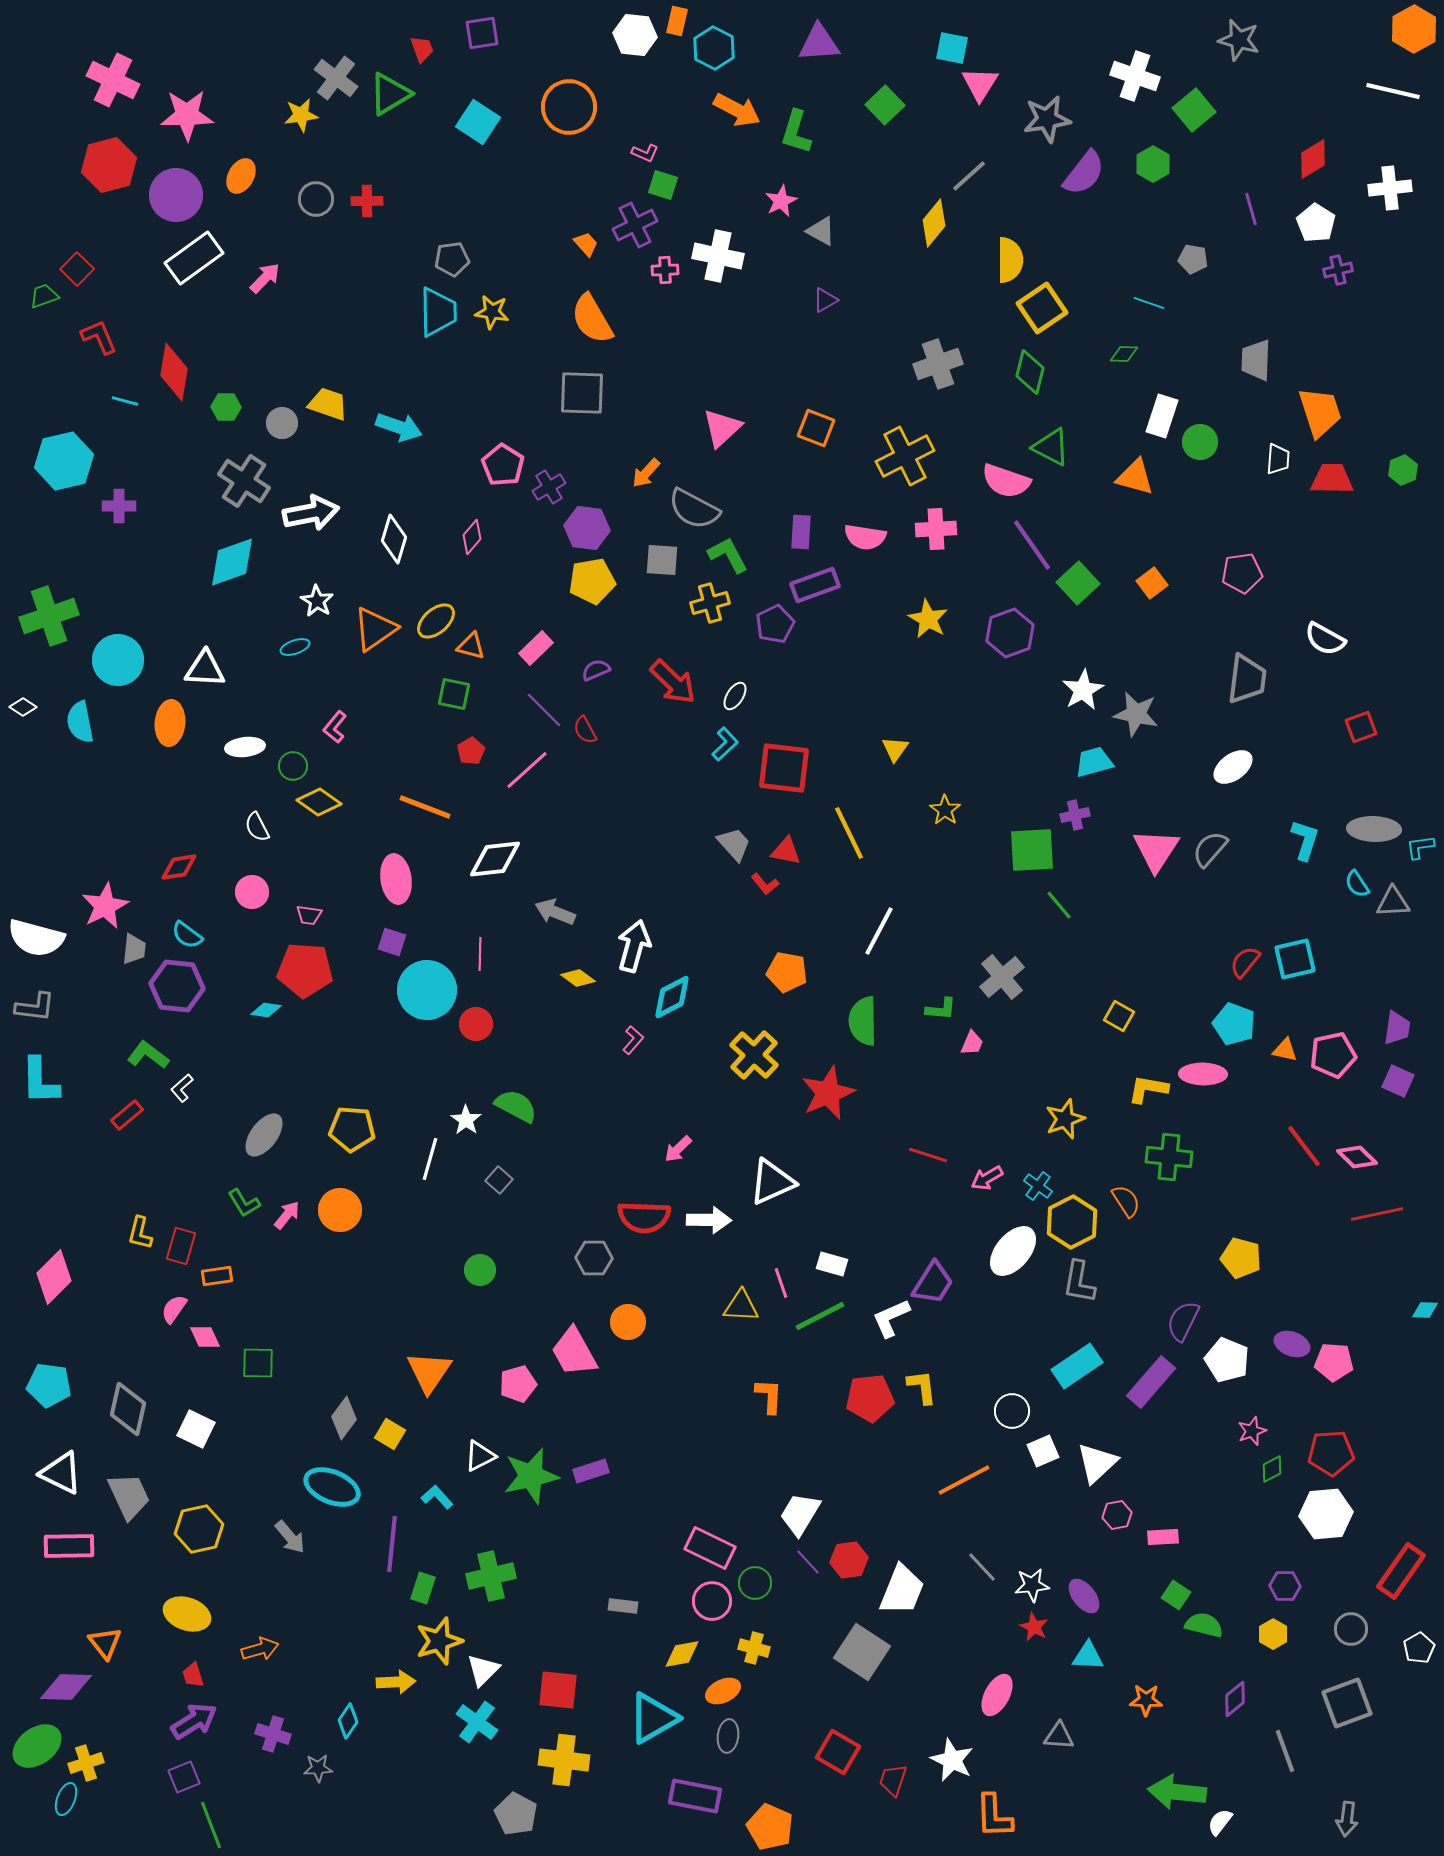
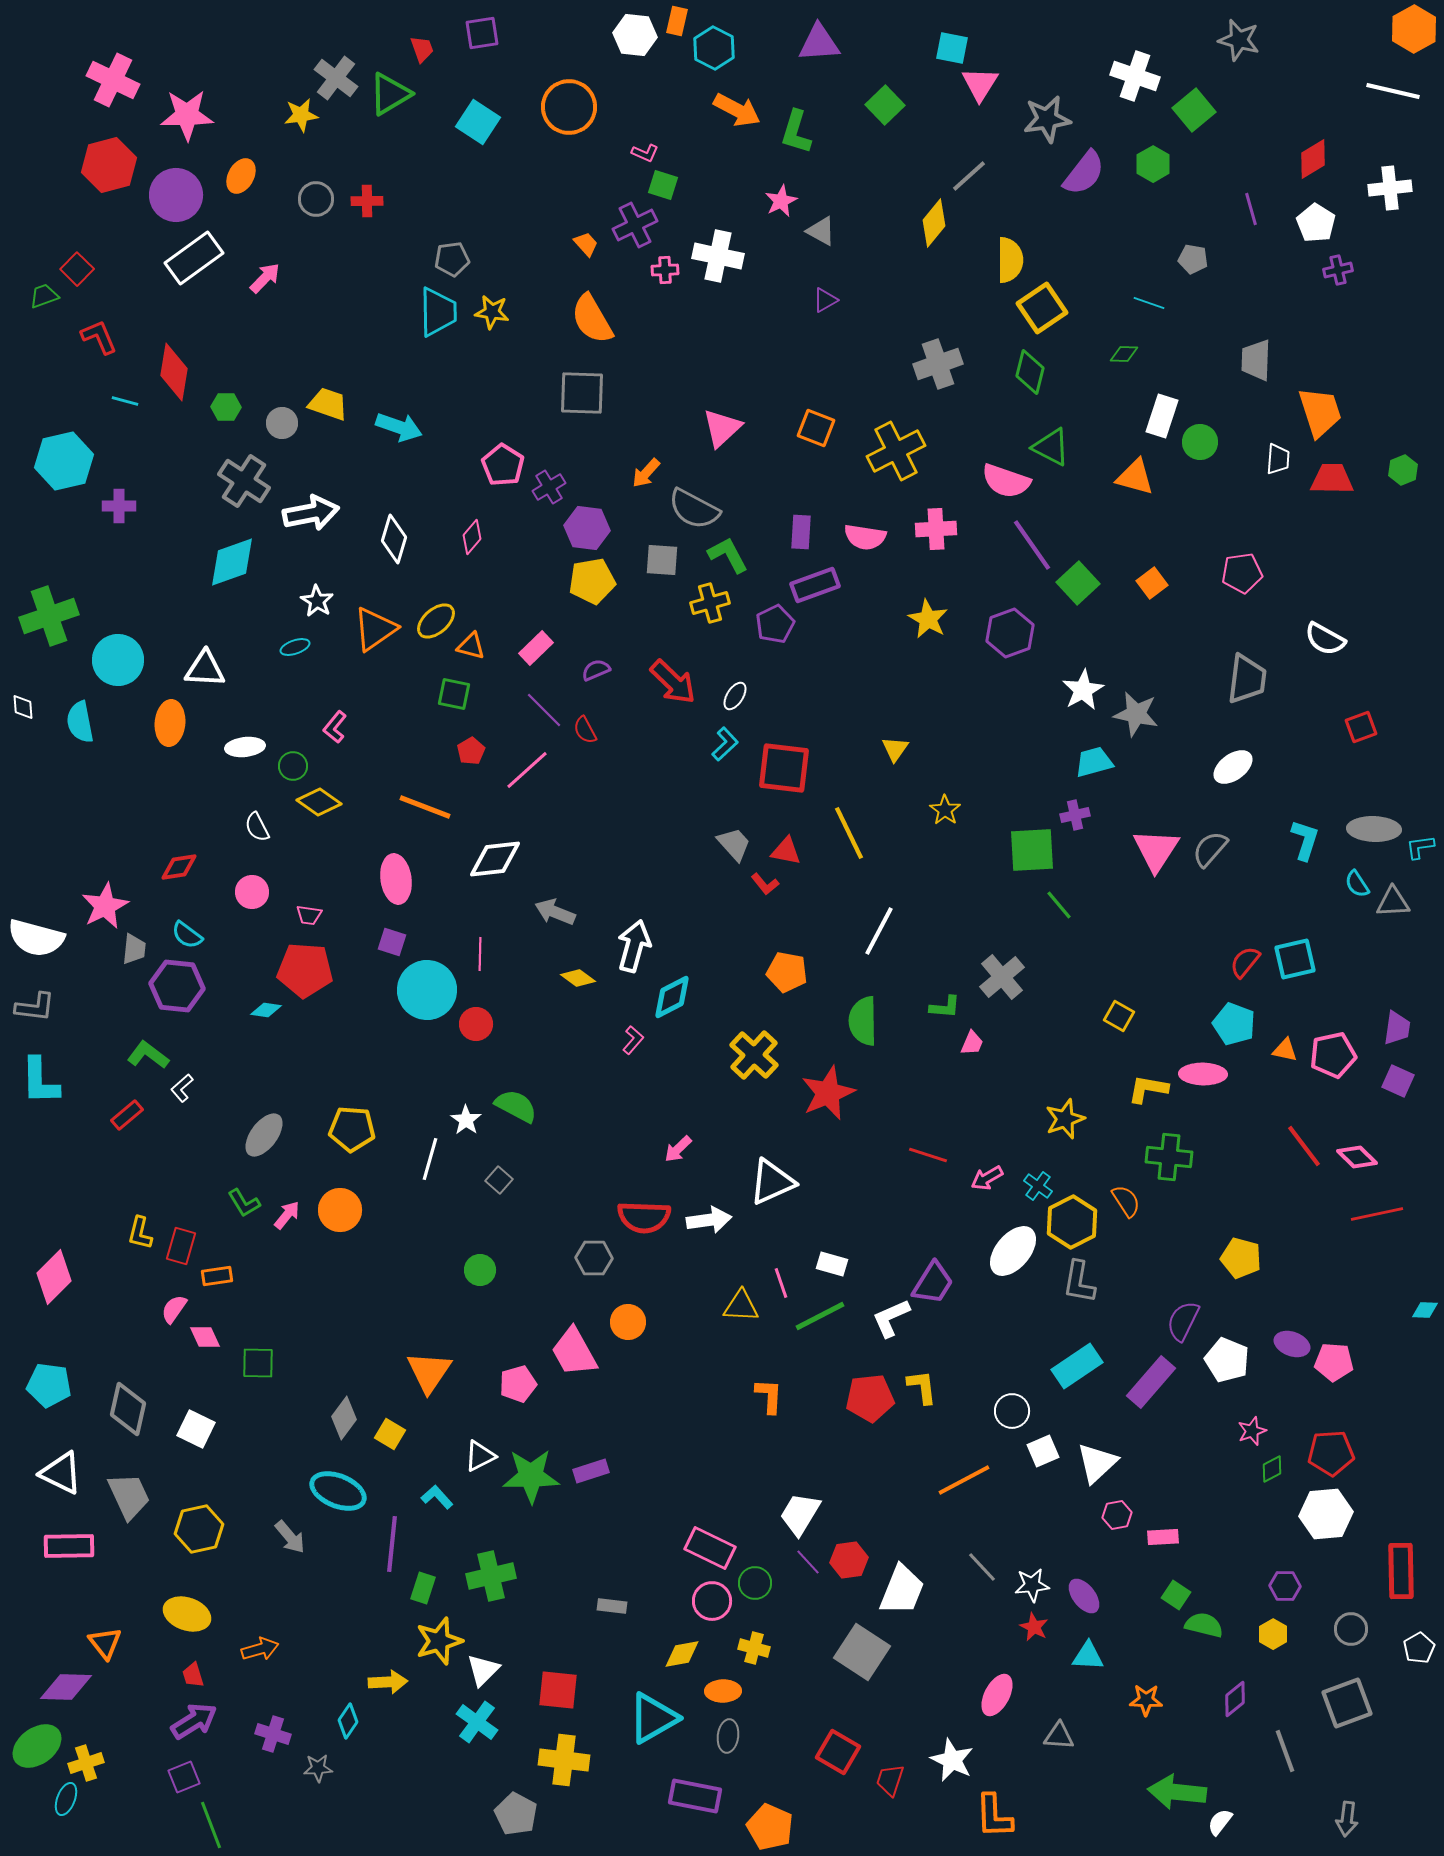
yellow cross at (905, 456): moved 9 px left, 5 px up
white diamond at (23, 707): rotated 52 degrees clockwise
green L-shape at (941, 1009): moved 4 px right, 2 px up
white arrow at (709, 1220): rotated 9 degrees counterclockwise
green star at (531, 1476): rotated 12 degrees clockwise
cyan ellipse at (332, 1487): moved 6 px right, 4 px down
red rectangle at (1401, 1571): rotated 36 degrees counterclockwise
gray rectangle at (623, 1606): moved 11 px left
yellow arrow at (396, 1682): moved 8 px left
orange ellipse at (723, 1691): rotated 24 degrees clockwise
red trapezoid at (893, 1780): moved 3 px left
